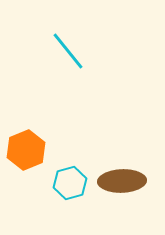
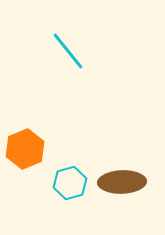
orange hexagon: moved 1 px left, 1 px up
brown ellipse: moved 1 px down
